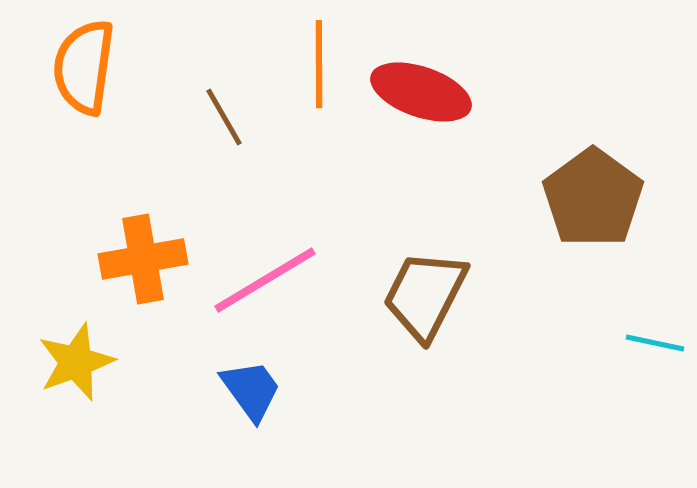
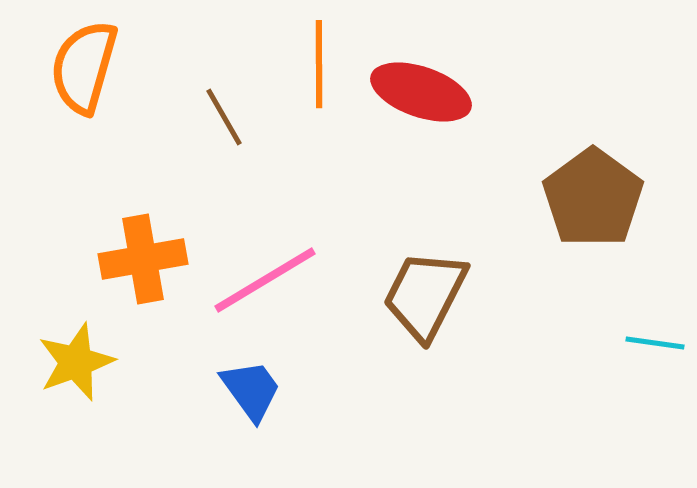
orange semicircle: rotated 8 degrees clockwise
cyan line: rotated 4 degrees counterclockwise
